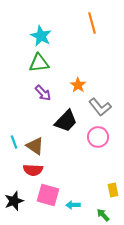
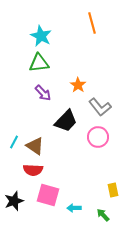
cyan line: rotated 48 degrees clockwise
cyan arrow: moved 1 px right, 3 px down
